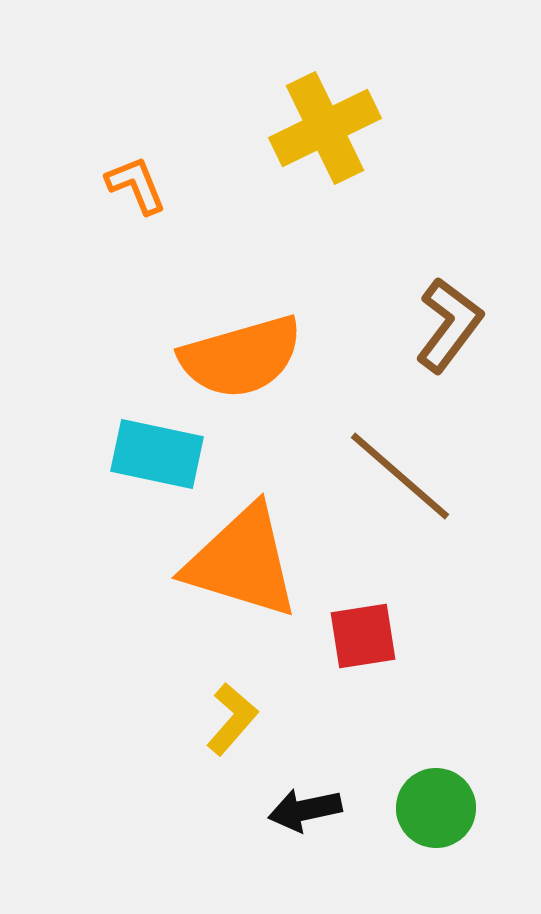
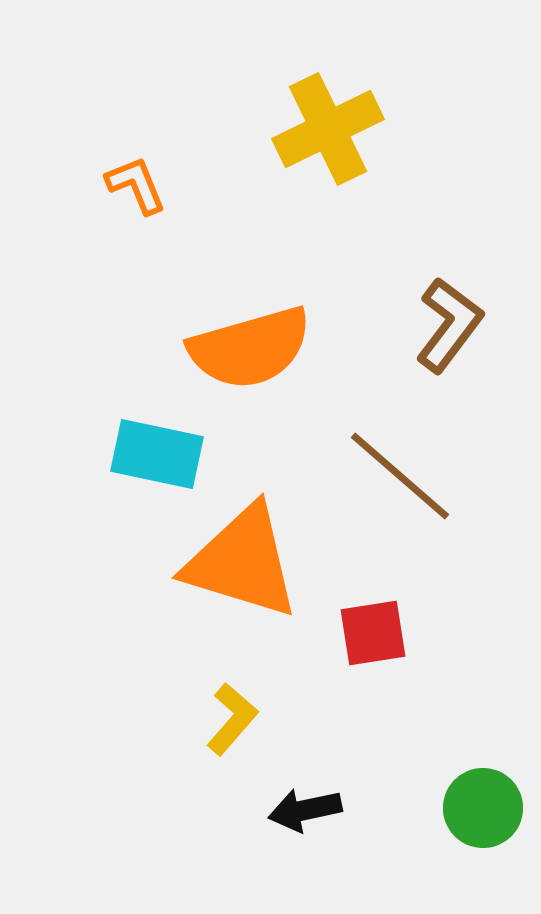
yellow cross: moved 3 px right, 1 px down
orange semicircle: moved 9 px right, 9 px up
red square: moved 10 px right, 3 px up
green circle: moved 47 px right
